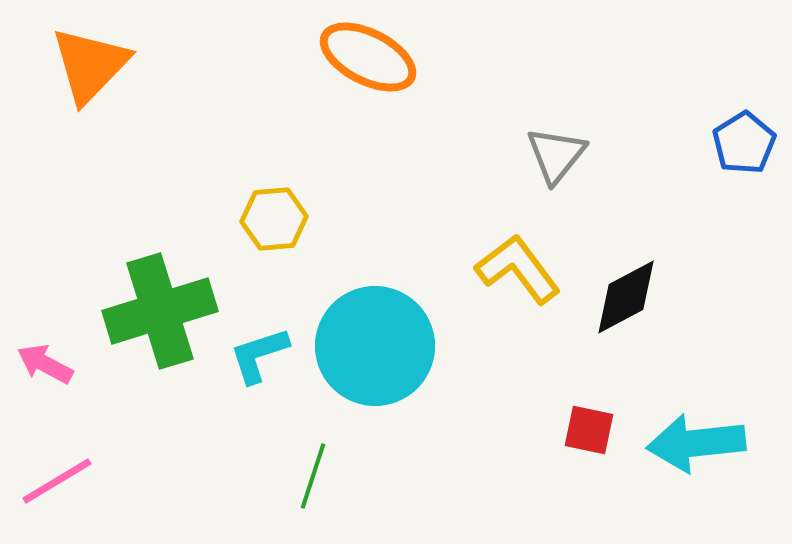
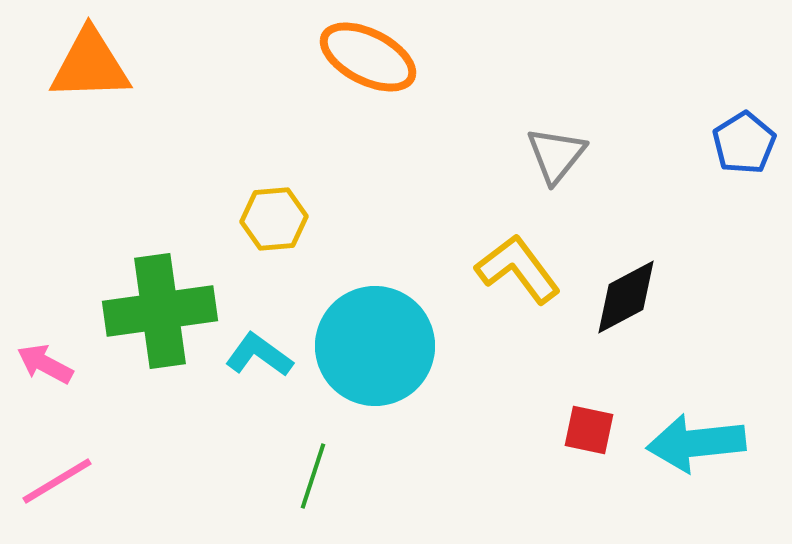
orange triangle: rotated 44 degrees clockwise
green cross: rotated 9 degrees clockwise
cyan L-shape: rotated 54 degrees clockwise
